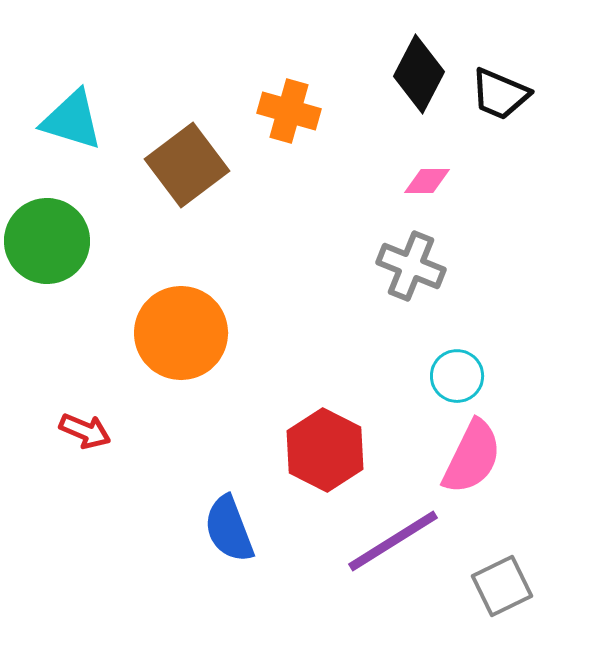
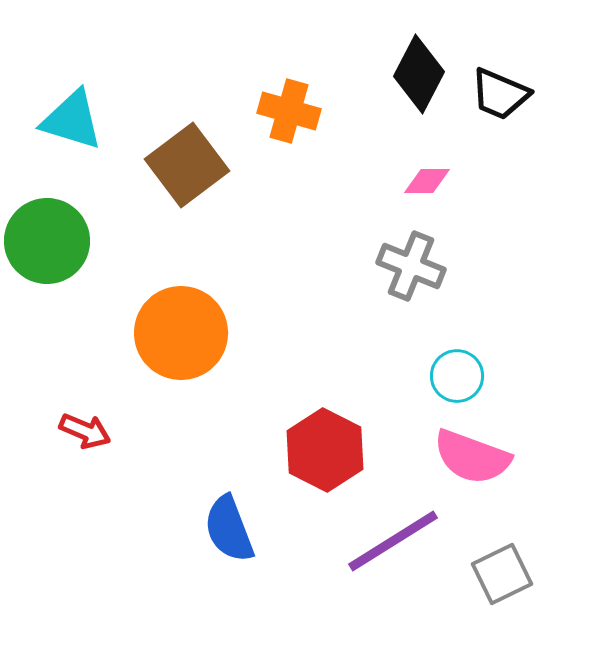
pink semicircle: rotated 84 degrees clockwise
gray square: moved 12 px up
